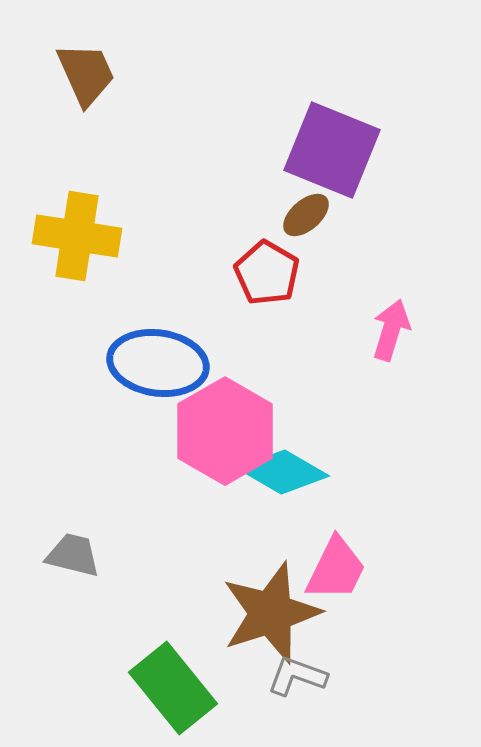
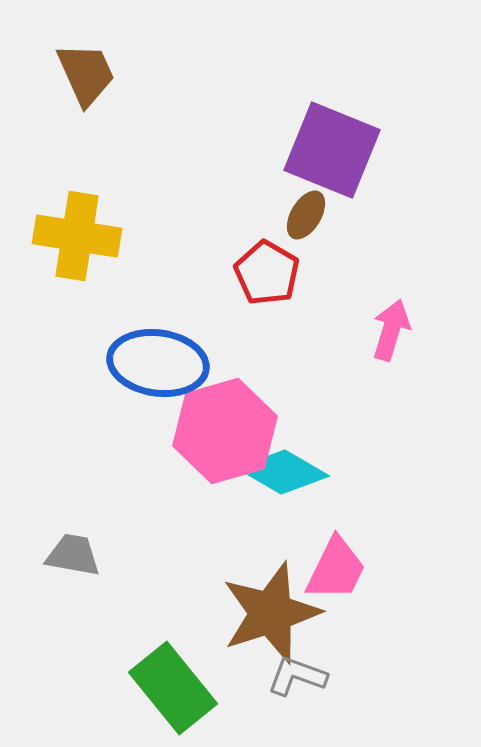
brown ellipse: rotated 18 degrees counterclockwise
pink hexagon: rotated 14 degrees clockwise
gray trapezoid: rotated 4 degrees counterclockwise
